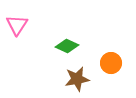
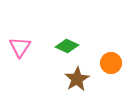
pink triangle: moved 3 px right, 22 px down
brown star: rotated 20 degrees counterclockwise
